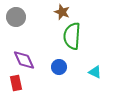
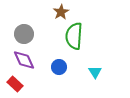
brown star: moved 1 px left; rotated 21 degrees clockwise
gray circle: moved 8 px right, 17 px down
green semicircle: moved 2 px right
cyan triangle: rotated 32 degrees clockwise
red rectangle: moved 1 px left, 1 px down; rotated 35 degrees counterclockwise
